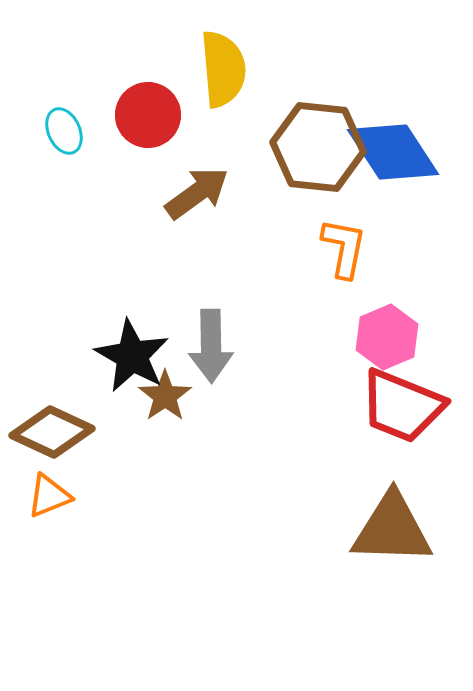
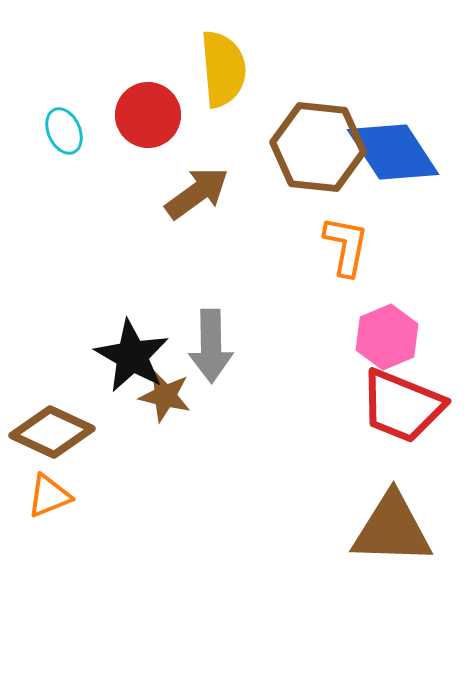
orange L-shape: moved 2 px right, 2 px up
brown star: rotated 24 degrees counterclockwise
